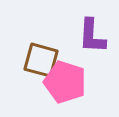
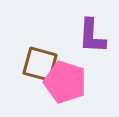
brown square: moved 1 px left, 4 px down
